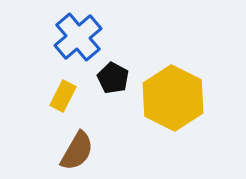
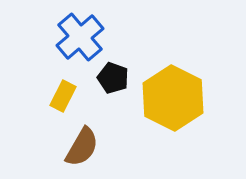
blue cross: moved 2 px right
black pentagon: rotated 8 degrees counterclockwise
brown semicircle: moved 5 px right, 4 px up
